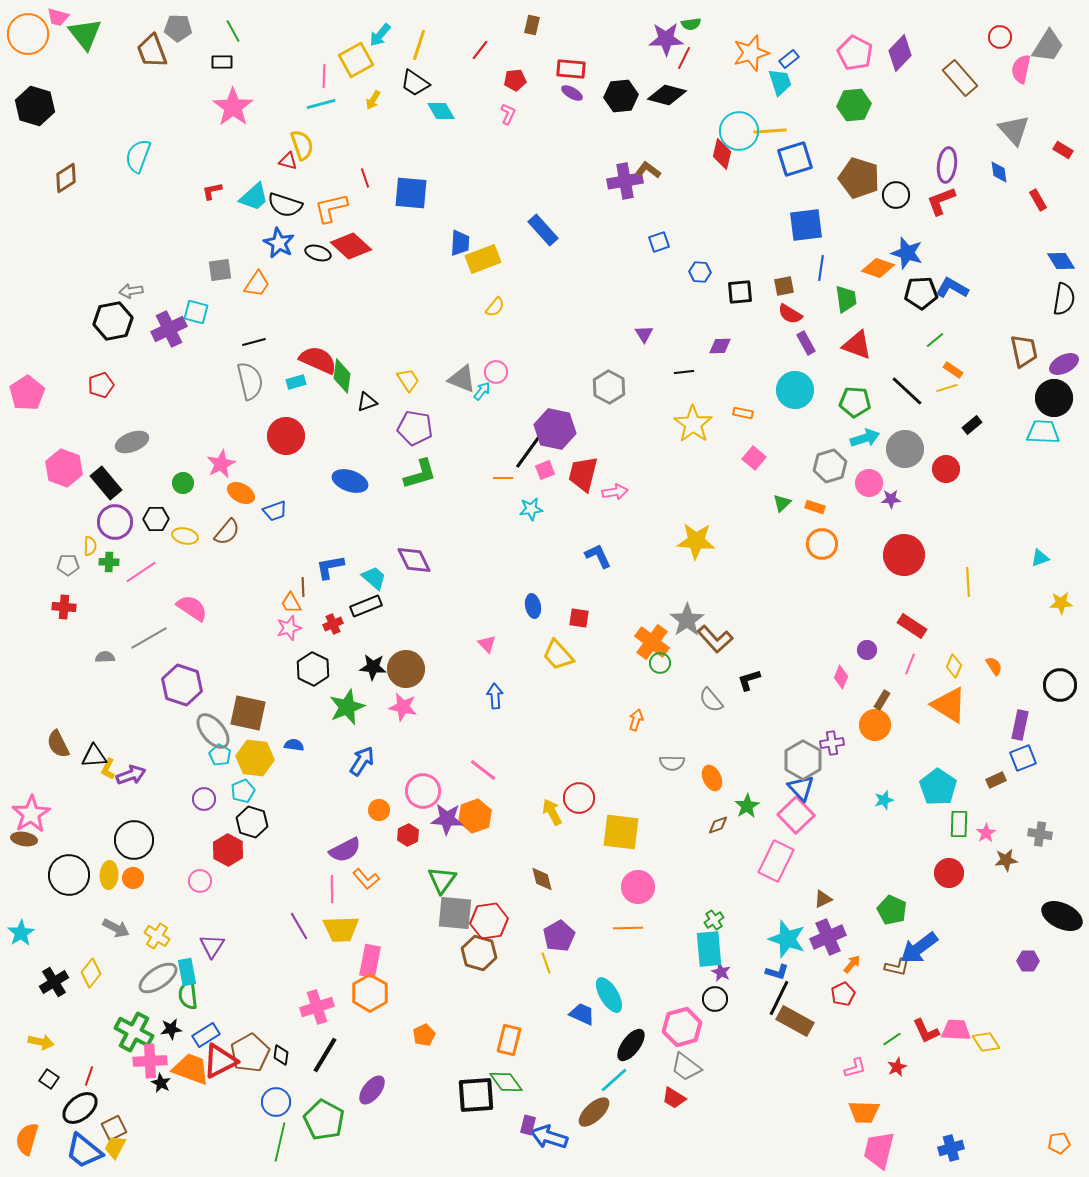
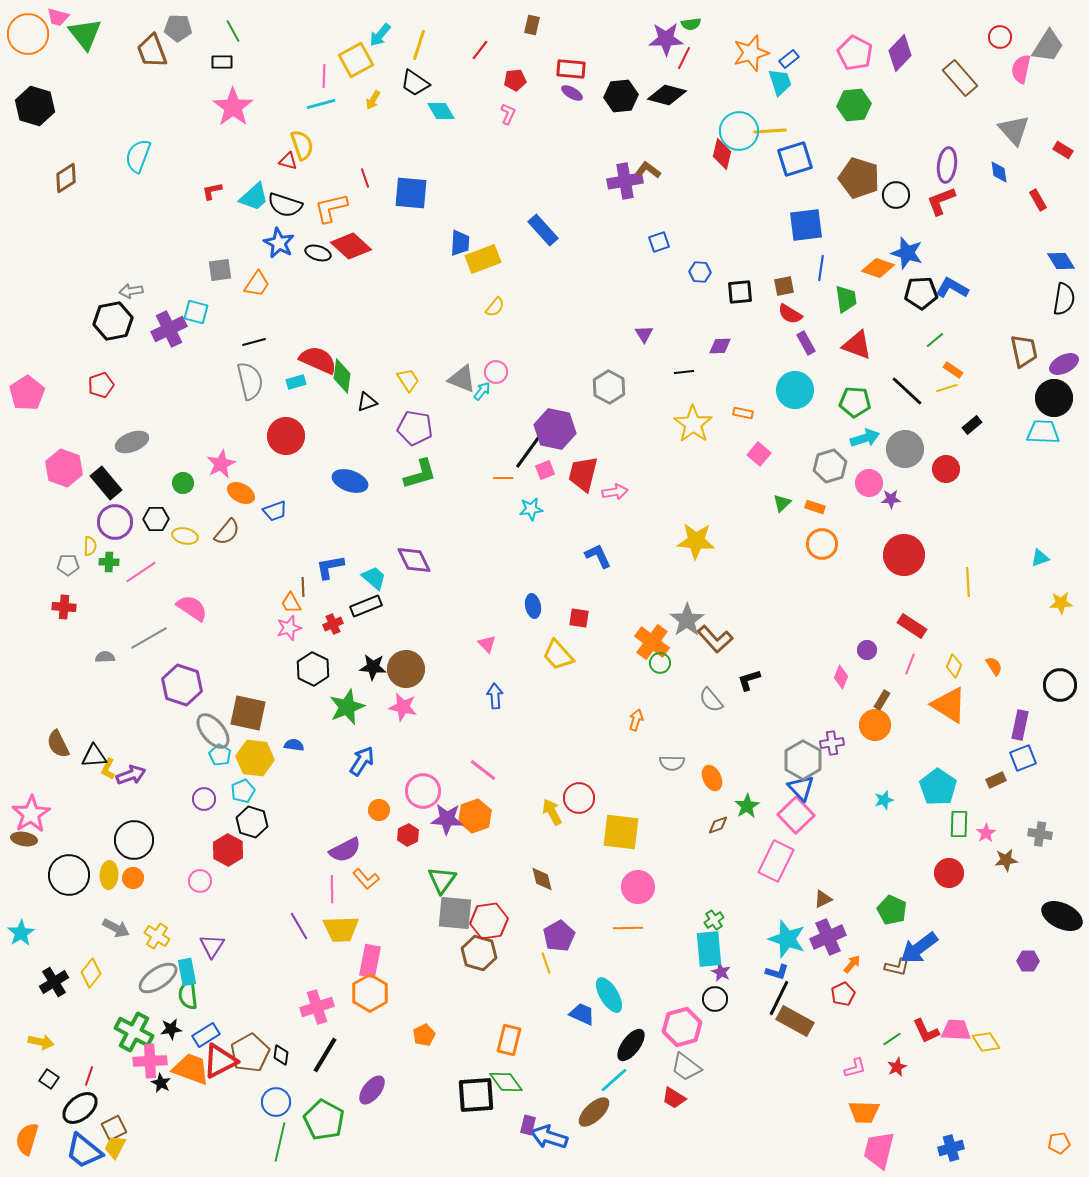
pink square at (754, 458): moved 5 px right, 4 px up
